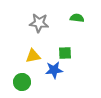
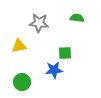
yellow triangle: moved 14 px left, 10 px up
